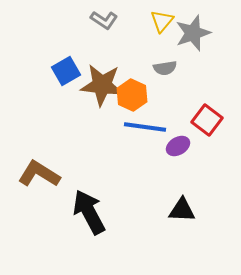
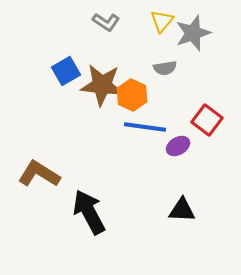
gray L-shape: moved 2 px right, 2 px down
